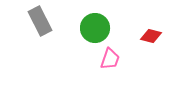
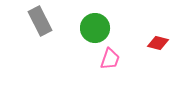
red diamond: moved 7 px right, 7 px down
